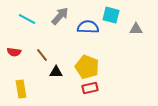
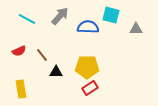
red semicircle: moved 5 px right, 1 px up; rotated 32 degrees counterclockwise
yellow pentagon: rotated 20 degrees counterclockwise
red rectangle: rotated 21 degrees counterclockwise
